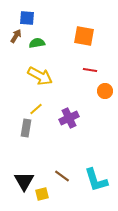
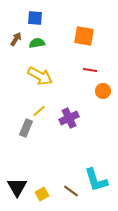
blue square: moved 8 px right
brown arrow: moved 3 px down
orange circle: moved 2 px left
yellow line: moved 3 px right, 2 px down
gray rectangle: rotated 12 degrees clockwise
brown line: moved 9 px right, 15 px down
black triangle: moved 7 px left, 6 px down
yellow square: rotated 16 degrees counterclockwise
